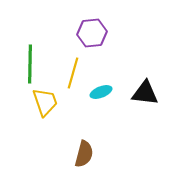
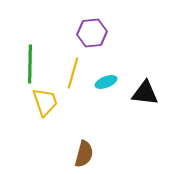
cyan ellipse: moved 5 px right, 10 px up
